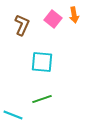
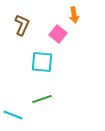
pink square: moved 5 px right, 15 px down
